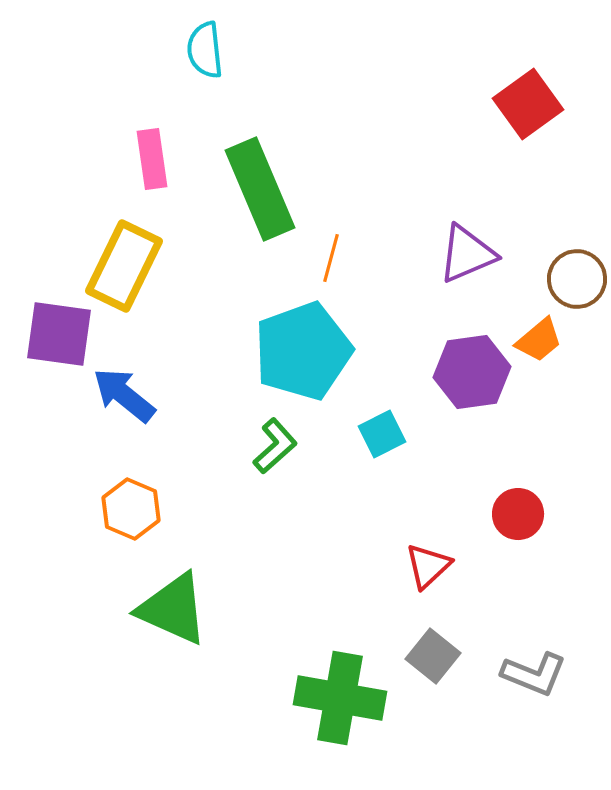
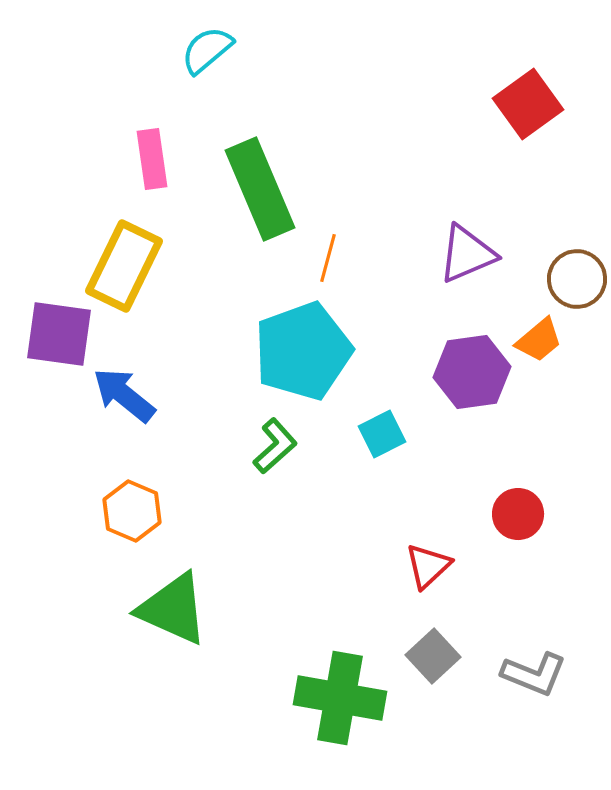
cyan semicircle: moved 2 px right; rotated 56 degrees clockwise
orange line: moved 3 px left
orange hexagon: moved 1 px right, 2 px down
gray square: rotated 8 degrees clockwise
